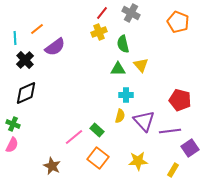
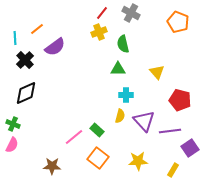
yellow triangle: moved 16 px right, 7 px down
brown star: rotated 24 degrees counterclockwise
